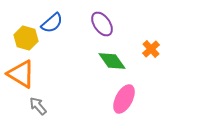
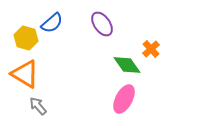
green diamond: moved 15 px right, 4 px down
orange triangle: moved 4 px right
